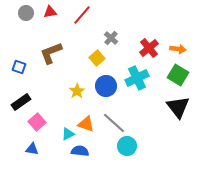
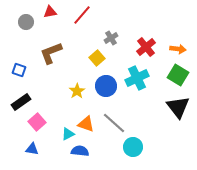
gray circle: moved 9 px down
gray cross: rotated 16 degrees clockwise
red cross: moved 3 px left, 1 px up
blue square: moved 3 px down
cyan circle: moved 6 px right, 1 px down
